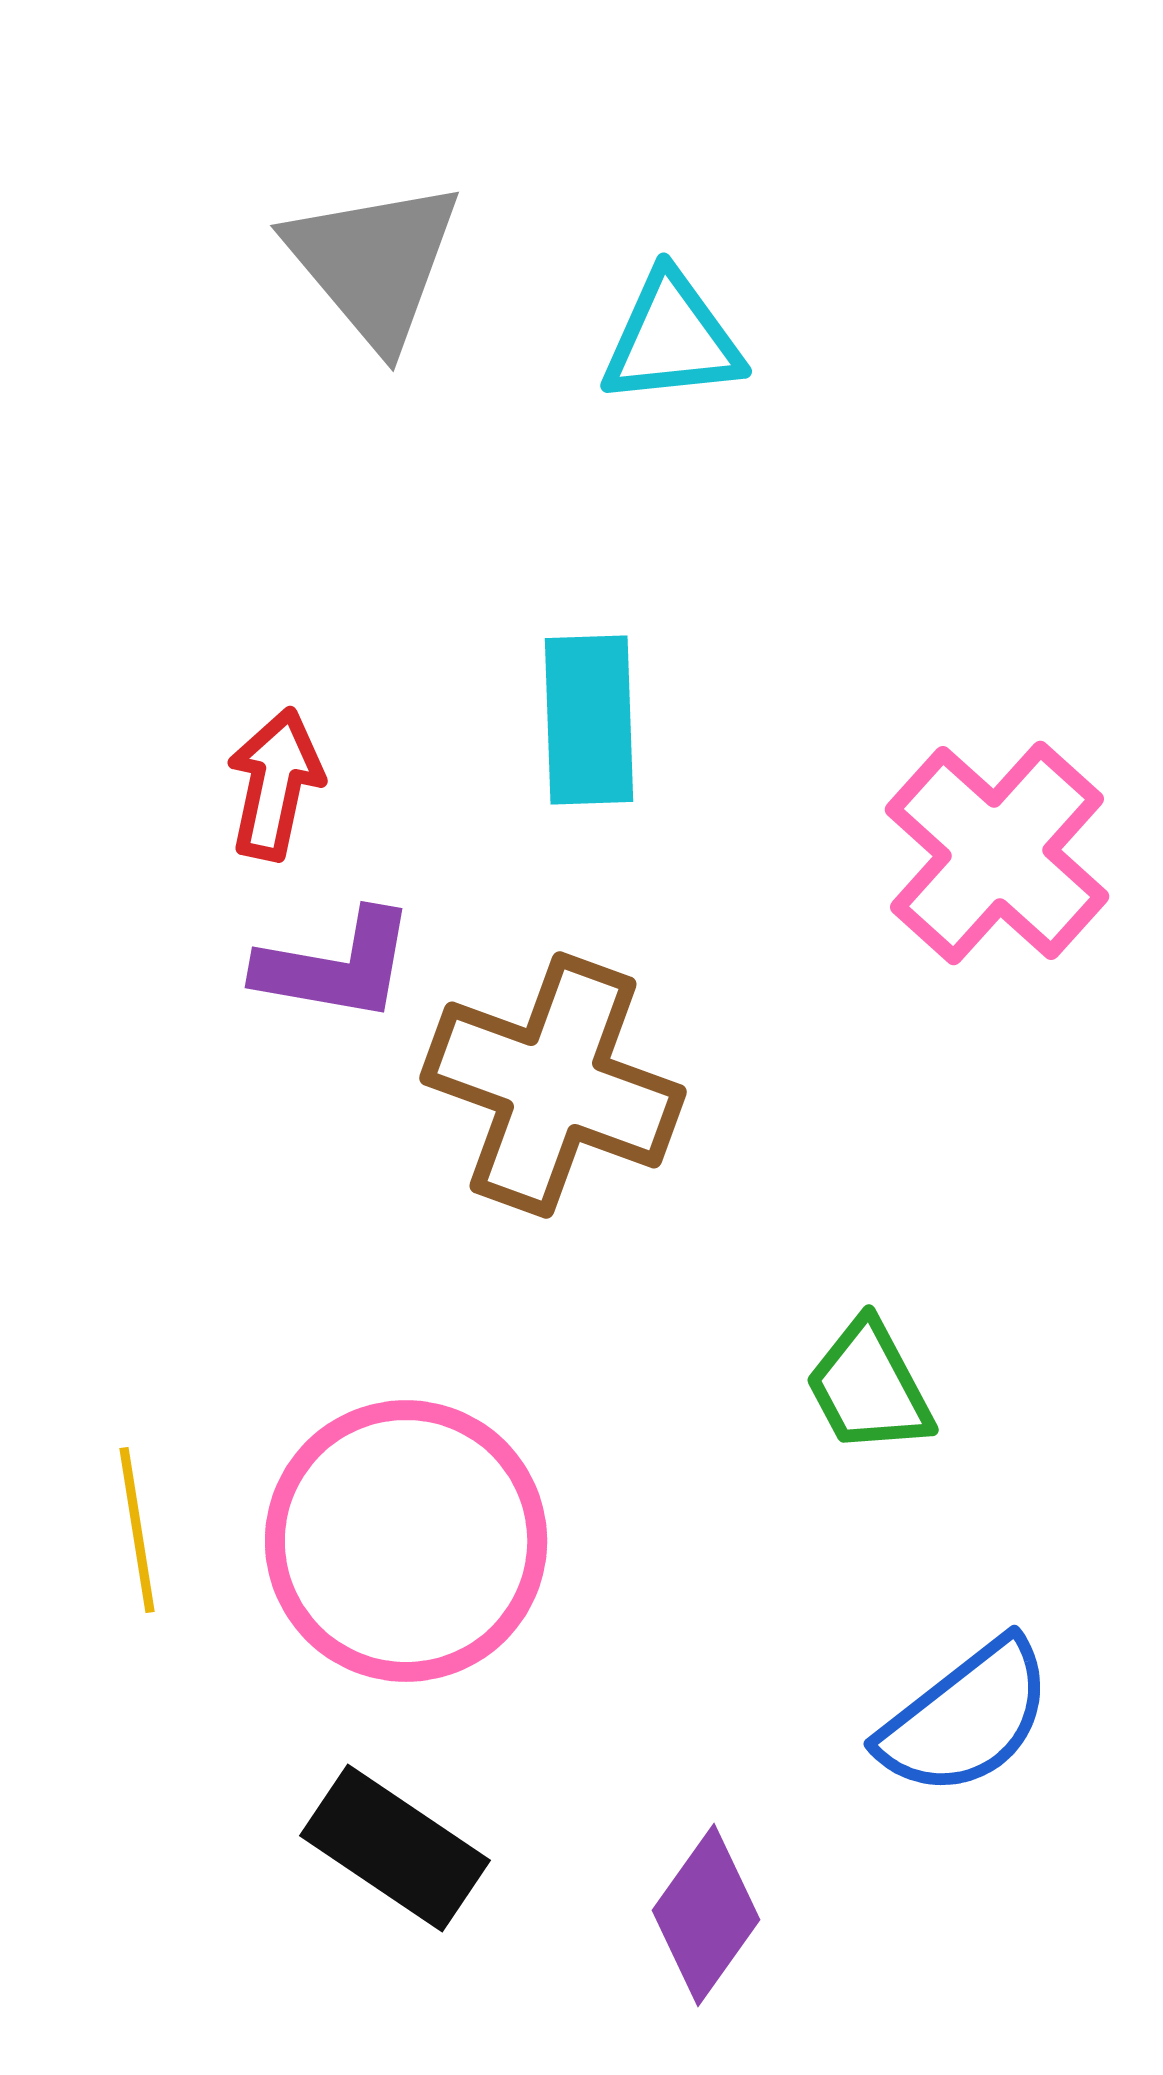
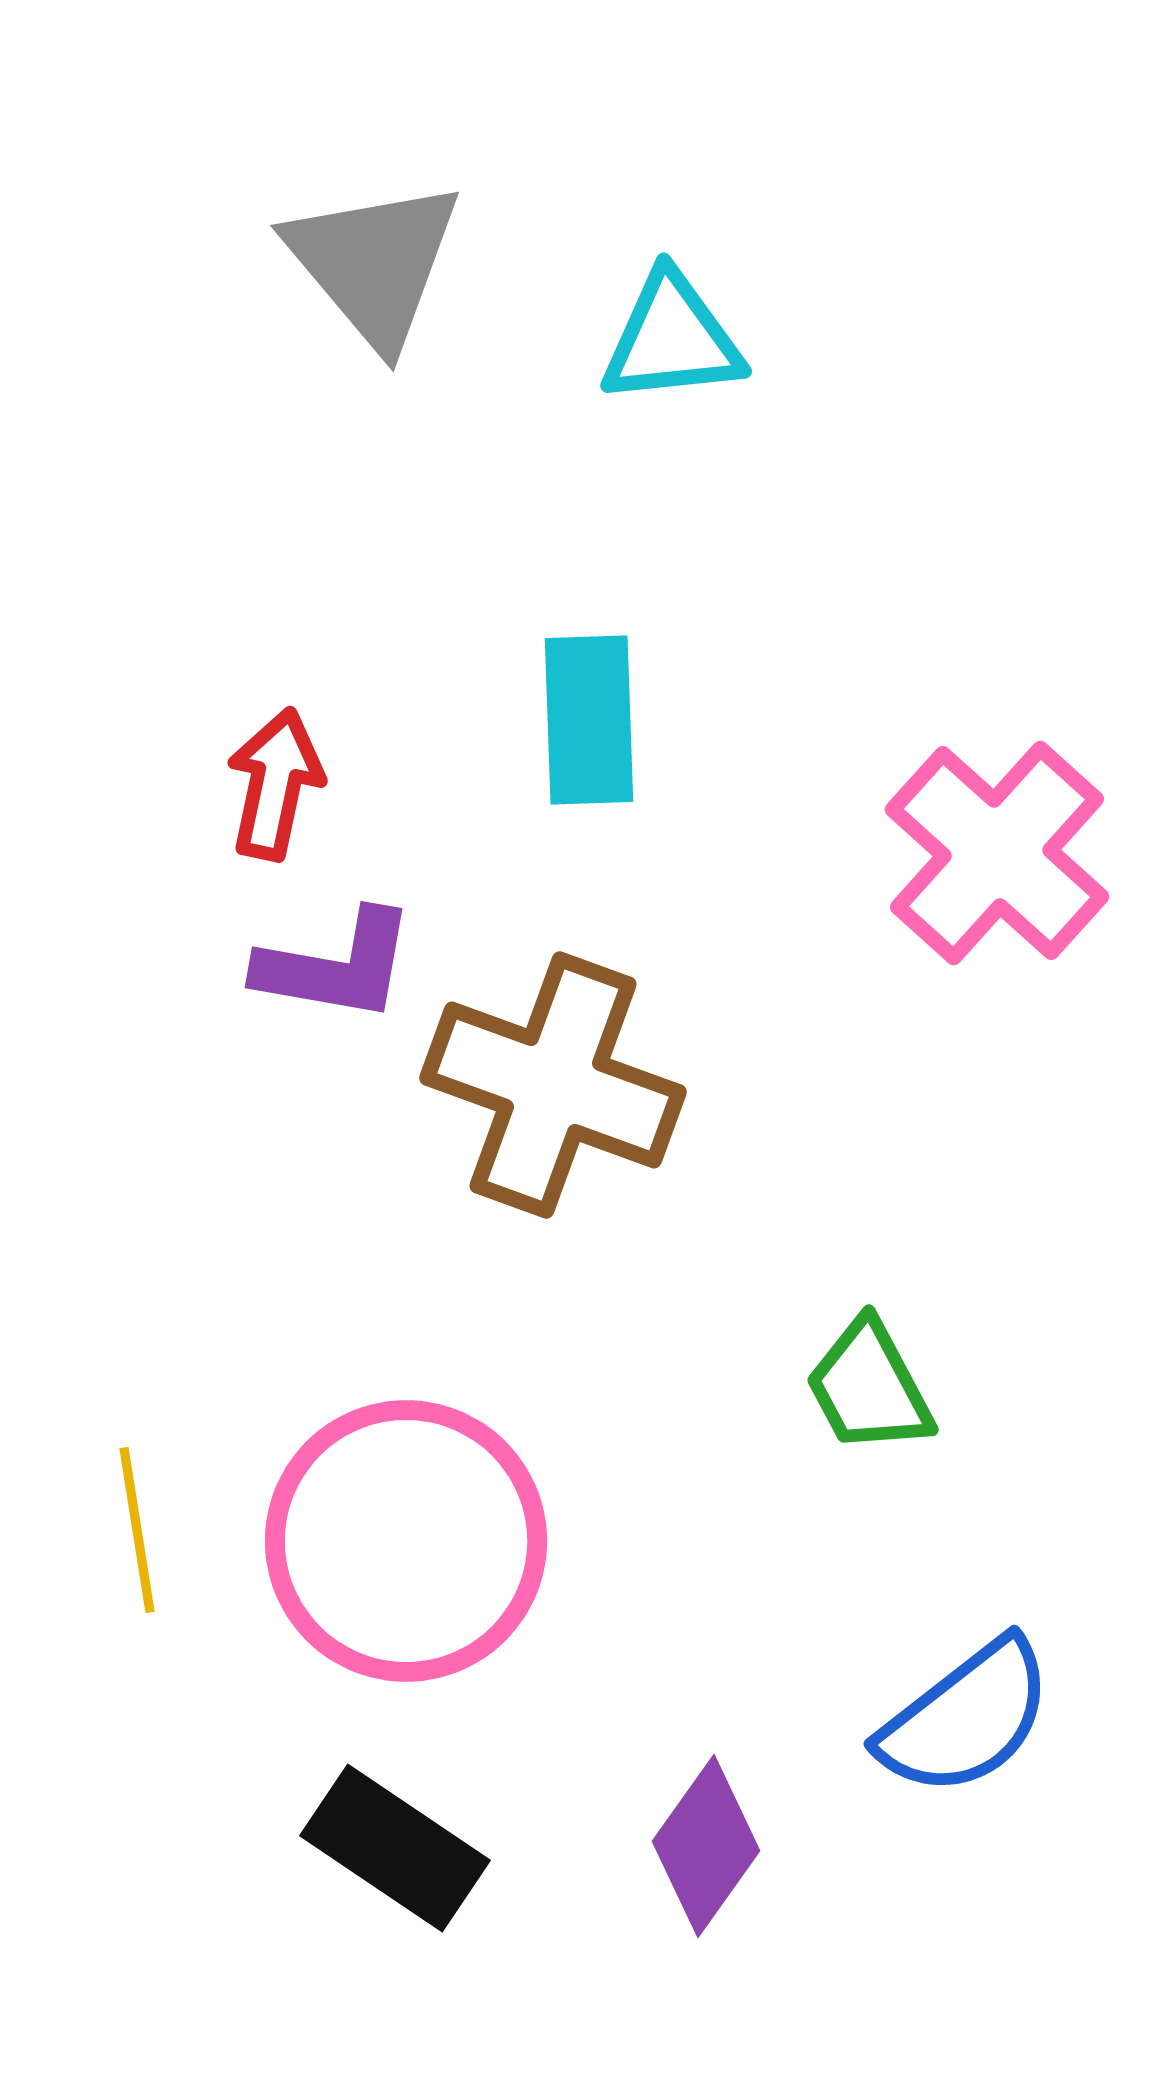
purple diamond: moved 69 px up
